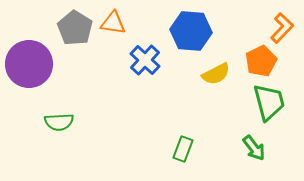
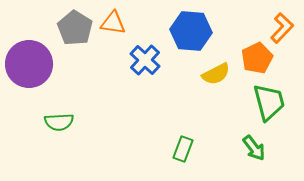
orange pentagon: moved 4 px left, 3 px up
